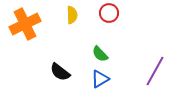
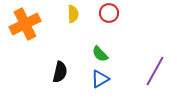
yellow semicircle: moved 1 px right, 1 px up
black semicircle: rotated 115 degrees counterclockwise
